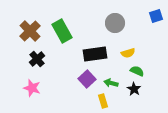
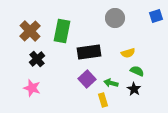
gray circle: moved 5 px up
green rectangle: rotated 40 degrees clockwise
black rectangle: moved 6 px left, 2 px up
yellow rectangle: moved 1 px up
